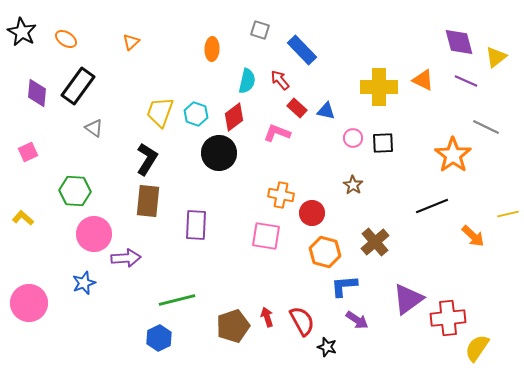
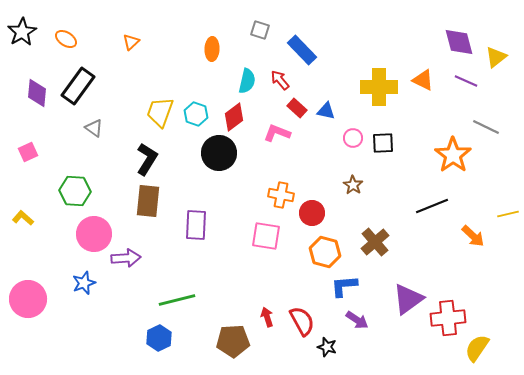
black star at (22, 32): rotated 12 degrees clockwise
pink circle at (29, 303): moved 1 px left, 4 px up
brown pentagon at (233, 326): moved 15 px down; rotated 16 degrees clockwise
